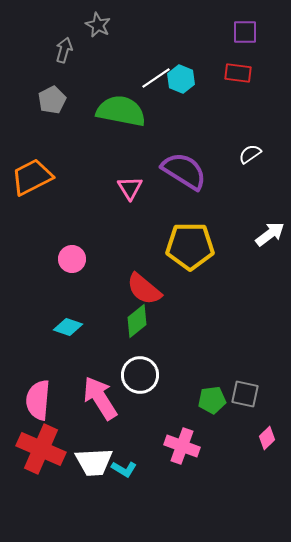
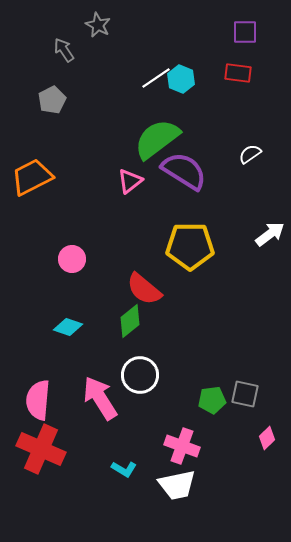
gray arrow: rotated 50 degrees counterclockwise
green semicircle: moved 36 px right, 28 px down; rotated 48 degrees counterclockwise
pink triangle: moved 7 px up; rotated 24 degrees clockwise
green diamond: moved 7 px left
white trapezoid: moved 83 px right, 23 px down; rotated 9 degrees counterclockwise
